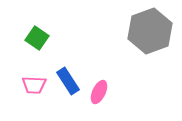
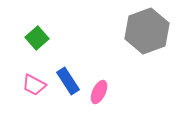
gray hexagon: moved 3 px left
green square: rotated 15 degrees clockwise
pink trapezoid: rotated 25 degrees clockwise
